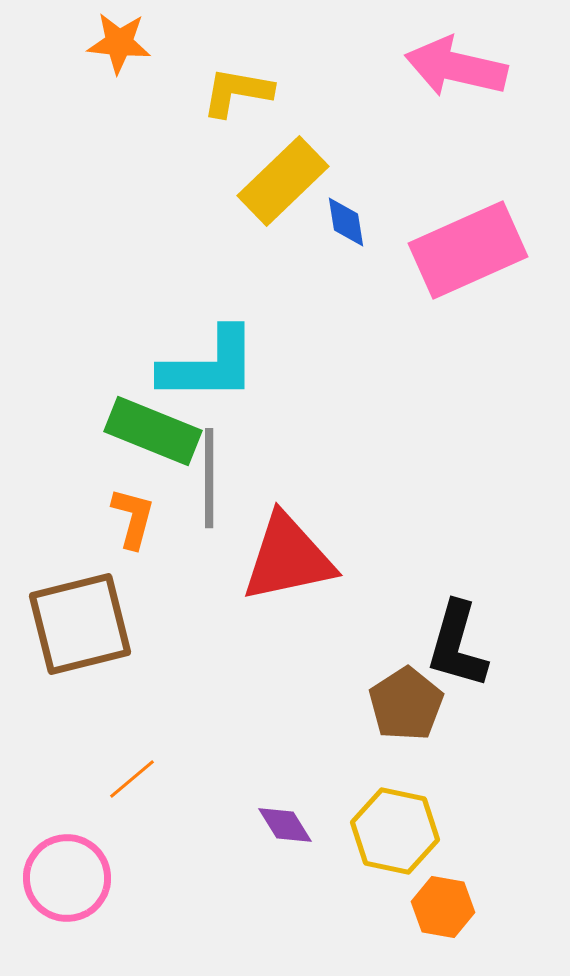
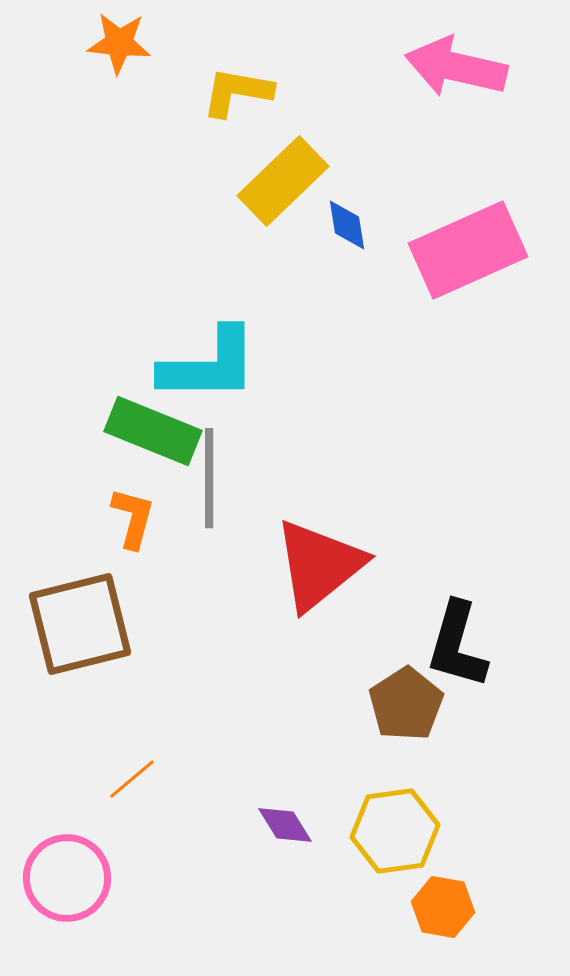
blue diamond: moved 1 px right, 3 px down
red triangle: moved 31 px right, 7 px down; rotated 27 degrees counterclockwise
yellow hexagon: rotated 20 degrees counterclockwise
